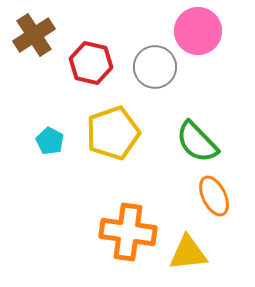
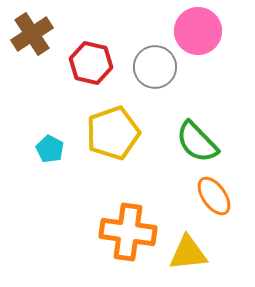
brown cross: moved 2 px left, 1 px up
cyan pentagon: moved 8 px down
orange ellipse: rotated 9 degrees counterclockwise
